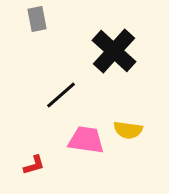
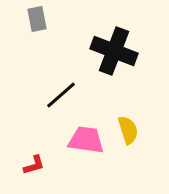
black cross: rotated 21 degrees counterclockwise
yellow semicircle: rotated 116 degrees counterclockwise
